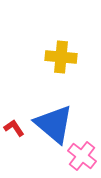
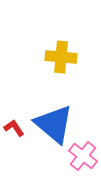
pink cross: moved 1 px right
